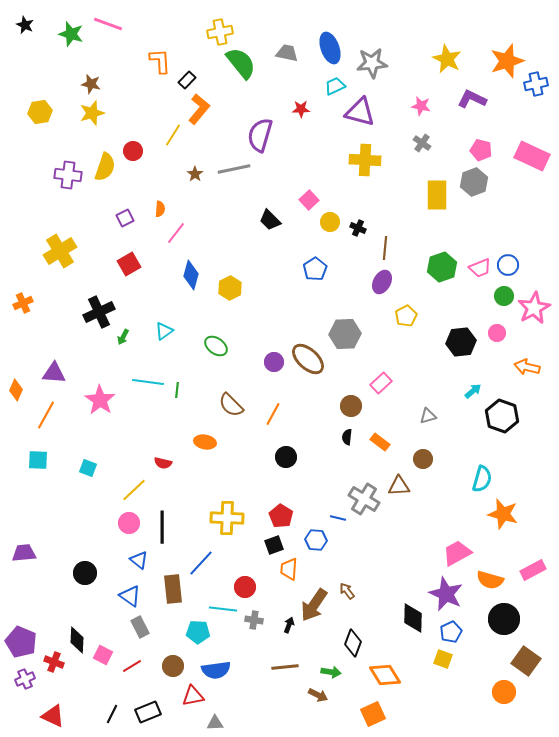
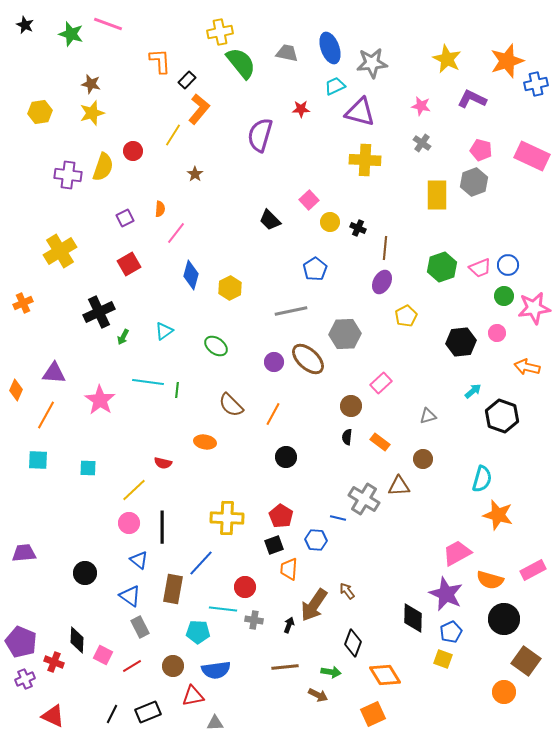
yellow semicircle at (105, 167): moved 2 px left
gray line at (234, 169): moved 57 px right, 142 px down
pink star at (534, 308): rotated 20 degrees clockwise
cyan square at (88, 468): rotated 18 degrees counterclockwise
orange star at (503, 514): moved 5 px left, 1 px down
brown rectangle at (173, 589): rotated 16 degrees clockwise
